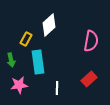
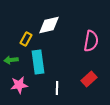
white diamond: rotated 30 degrees clockwise
green arrow: rotated 96 degrees clockwise
